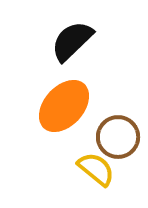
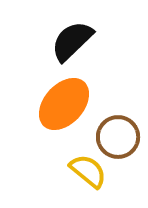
orange ellipse: moved 2 px up
yellow semicircle: moved 8 px left, 2 px down
